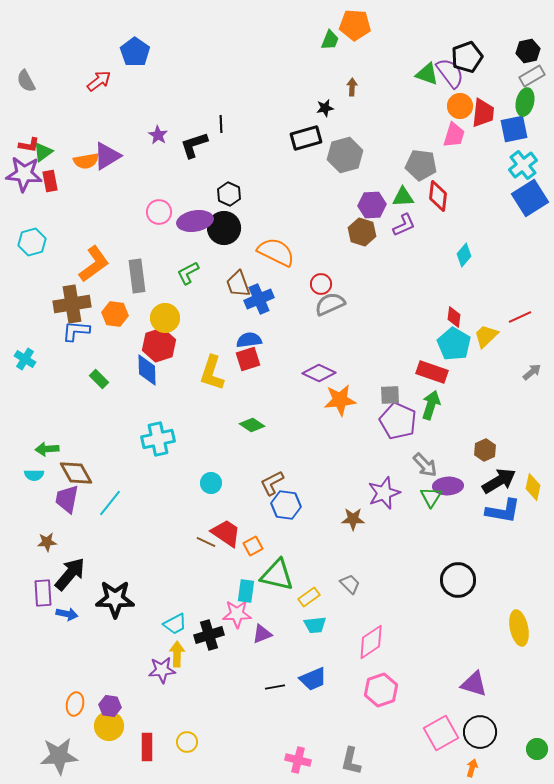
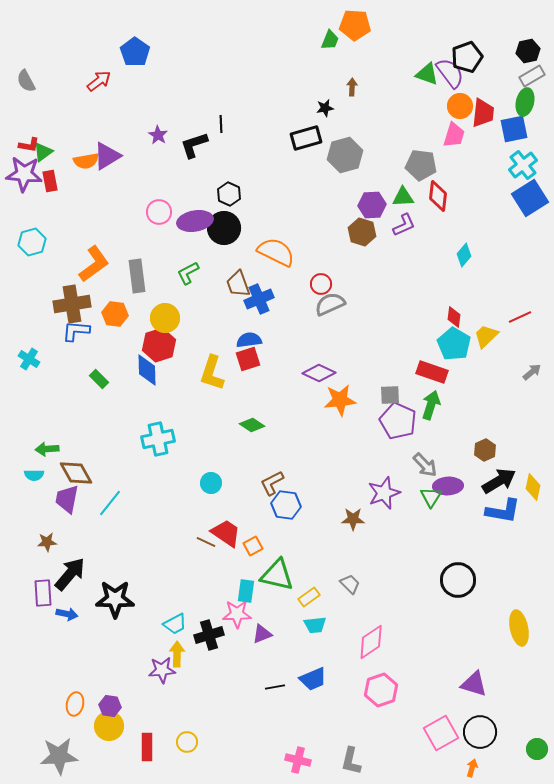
cyan cross at (25, 359): moved 4 px right
